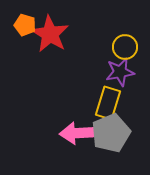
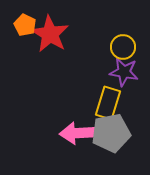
orange pentagon: rotated 10 degrees clockwise
yellow circle: moved 2 px left
purple star: moved 4 px right; rotated 20 degrees clockwise
gray pentagon: rotated 12 degrees clockwise
